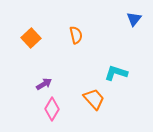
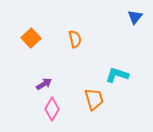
blue triangle: moved 1 px right, 2 px up
orange semicircle: moved 1 px left, 4 px down
cyan L-shape: moved 1 px right, 2 px down
orange trapezoid: rotated 25 degrees clockwise
